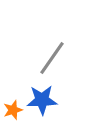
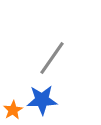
orange star: rotated 12 degrees counterclockwise
